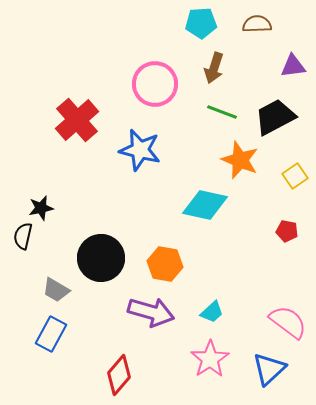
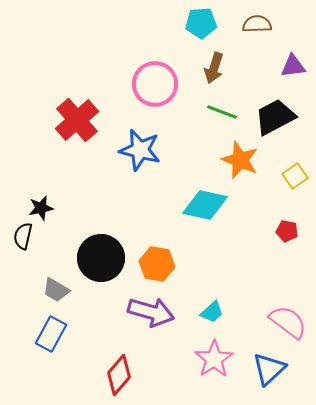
orange hexagon: moved 8 px left
pink star: moved 4 px right
